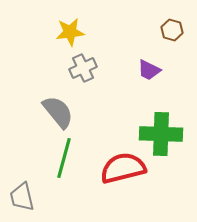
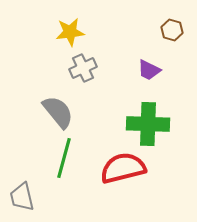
green cross: moved 13 px left, 10 px up
